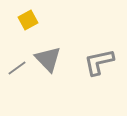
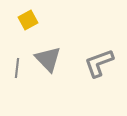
gray L-shape: moved 1 px down; rotated 8 degrees counterclockwise
gray line: rotated 48 degrees counterclockwise
